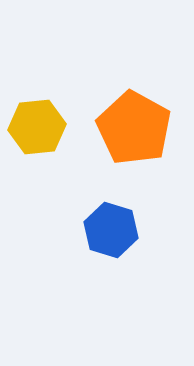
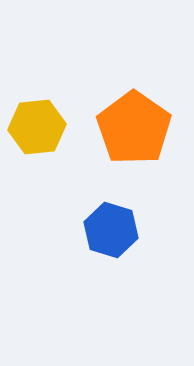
orange pentagon: rotated 6 degrees clockwise
